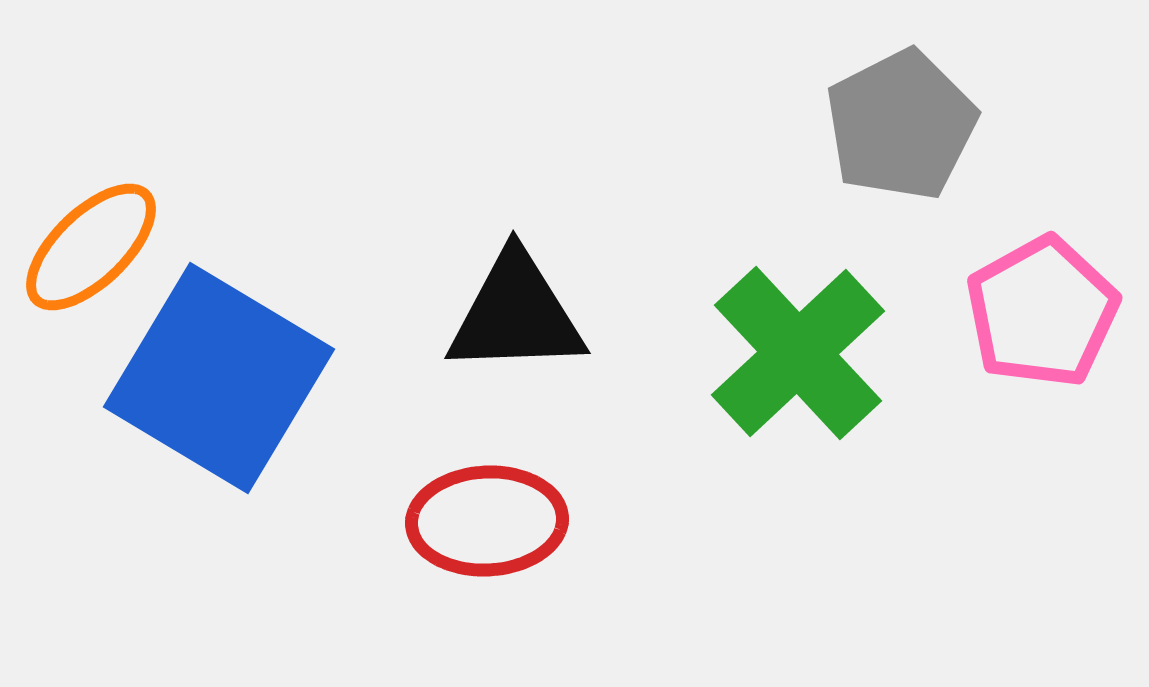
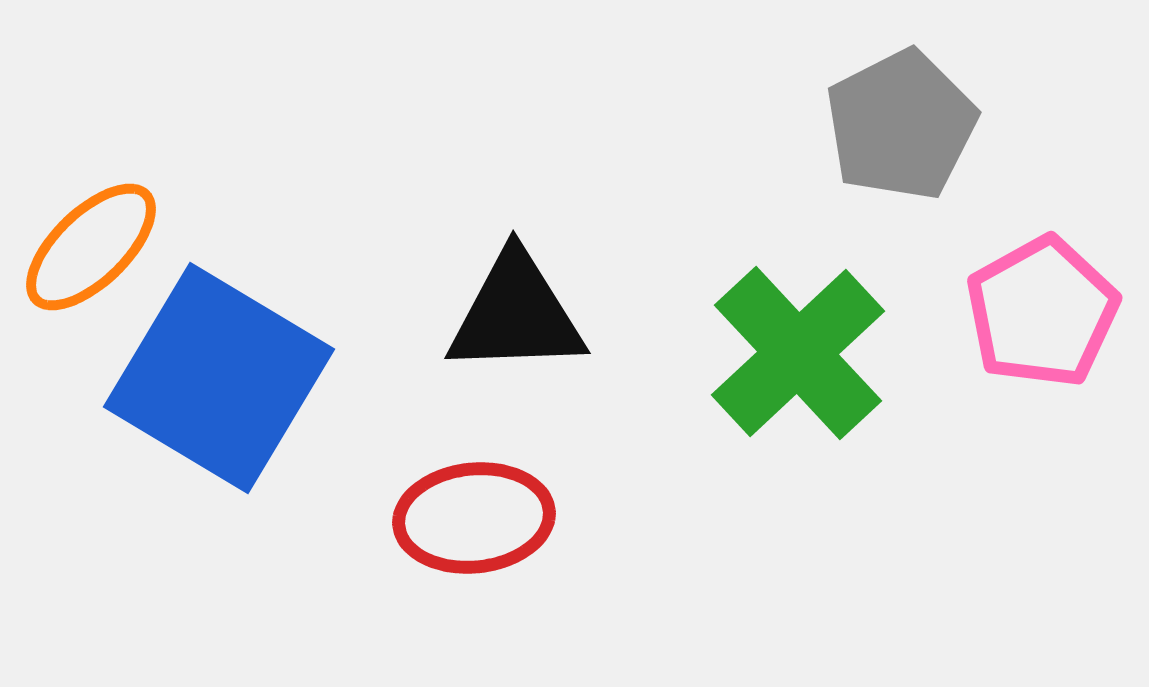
red ellipse: moved 13 px left, 3 px up; rotated 3 degrees counterclockwise
